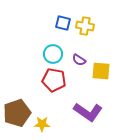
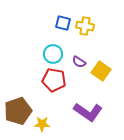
purple semicircle: moved 2 px down
yellow square: rotated 30 degrees clockwise
brown pentagon: moved 1 px right, 2 px up
